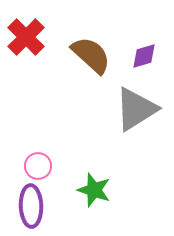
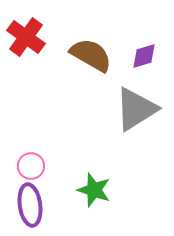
red cross: rotated 9 degrees counterclockwise
brown semicircle: rotated 12 degrees counterclockwise
pink circle: moved 7 px left
purple ellipse: moved 1 px left, 1 px up; rotated 6 degrees counterclockwise
